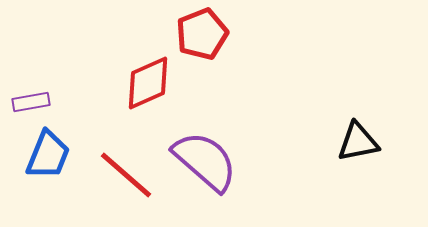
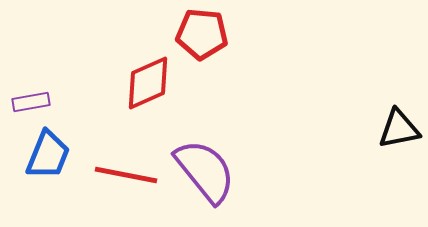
red pentagon: rotated 27 degrees clockwise
black triangle: moved 41 px right, 13 px up
purple semicircle: moved 10 px down; rotated 10 degrees clockwise
red line: rotated 30 degrees counterclockwise
